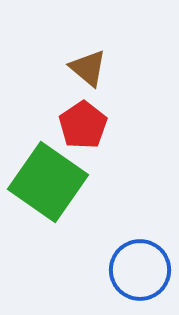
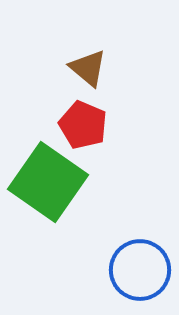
red pentagon: rotated 15 degrees counterclockwise
